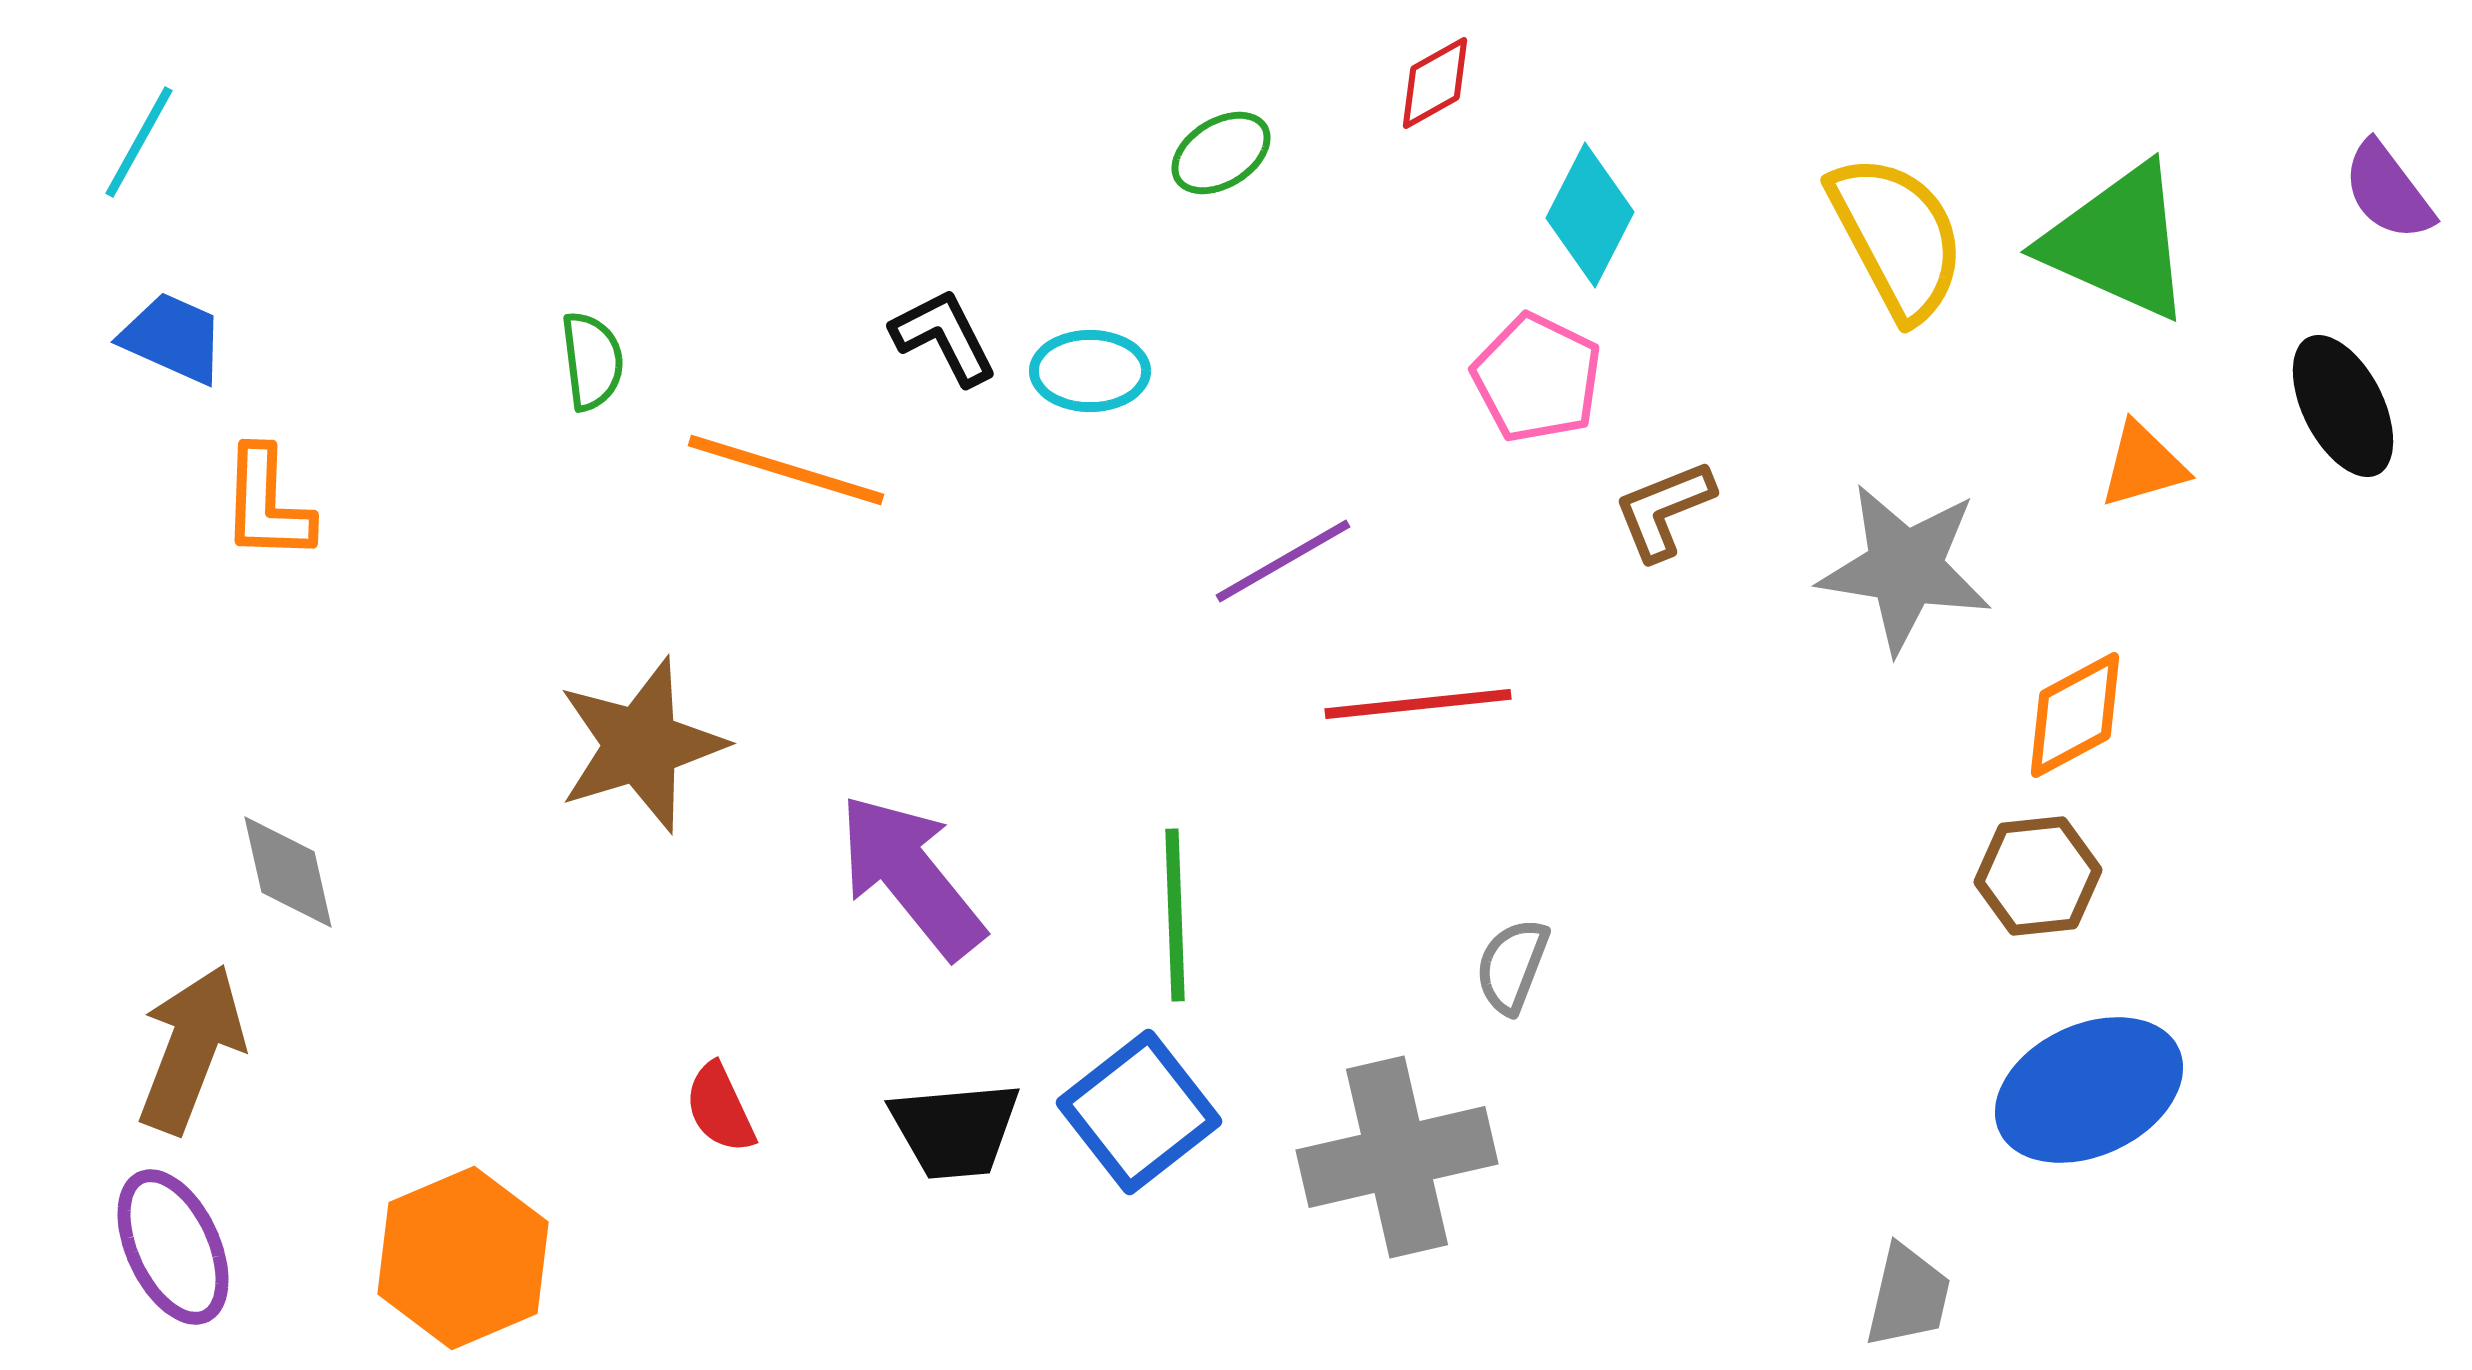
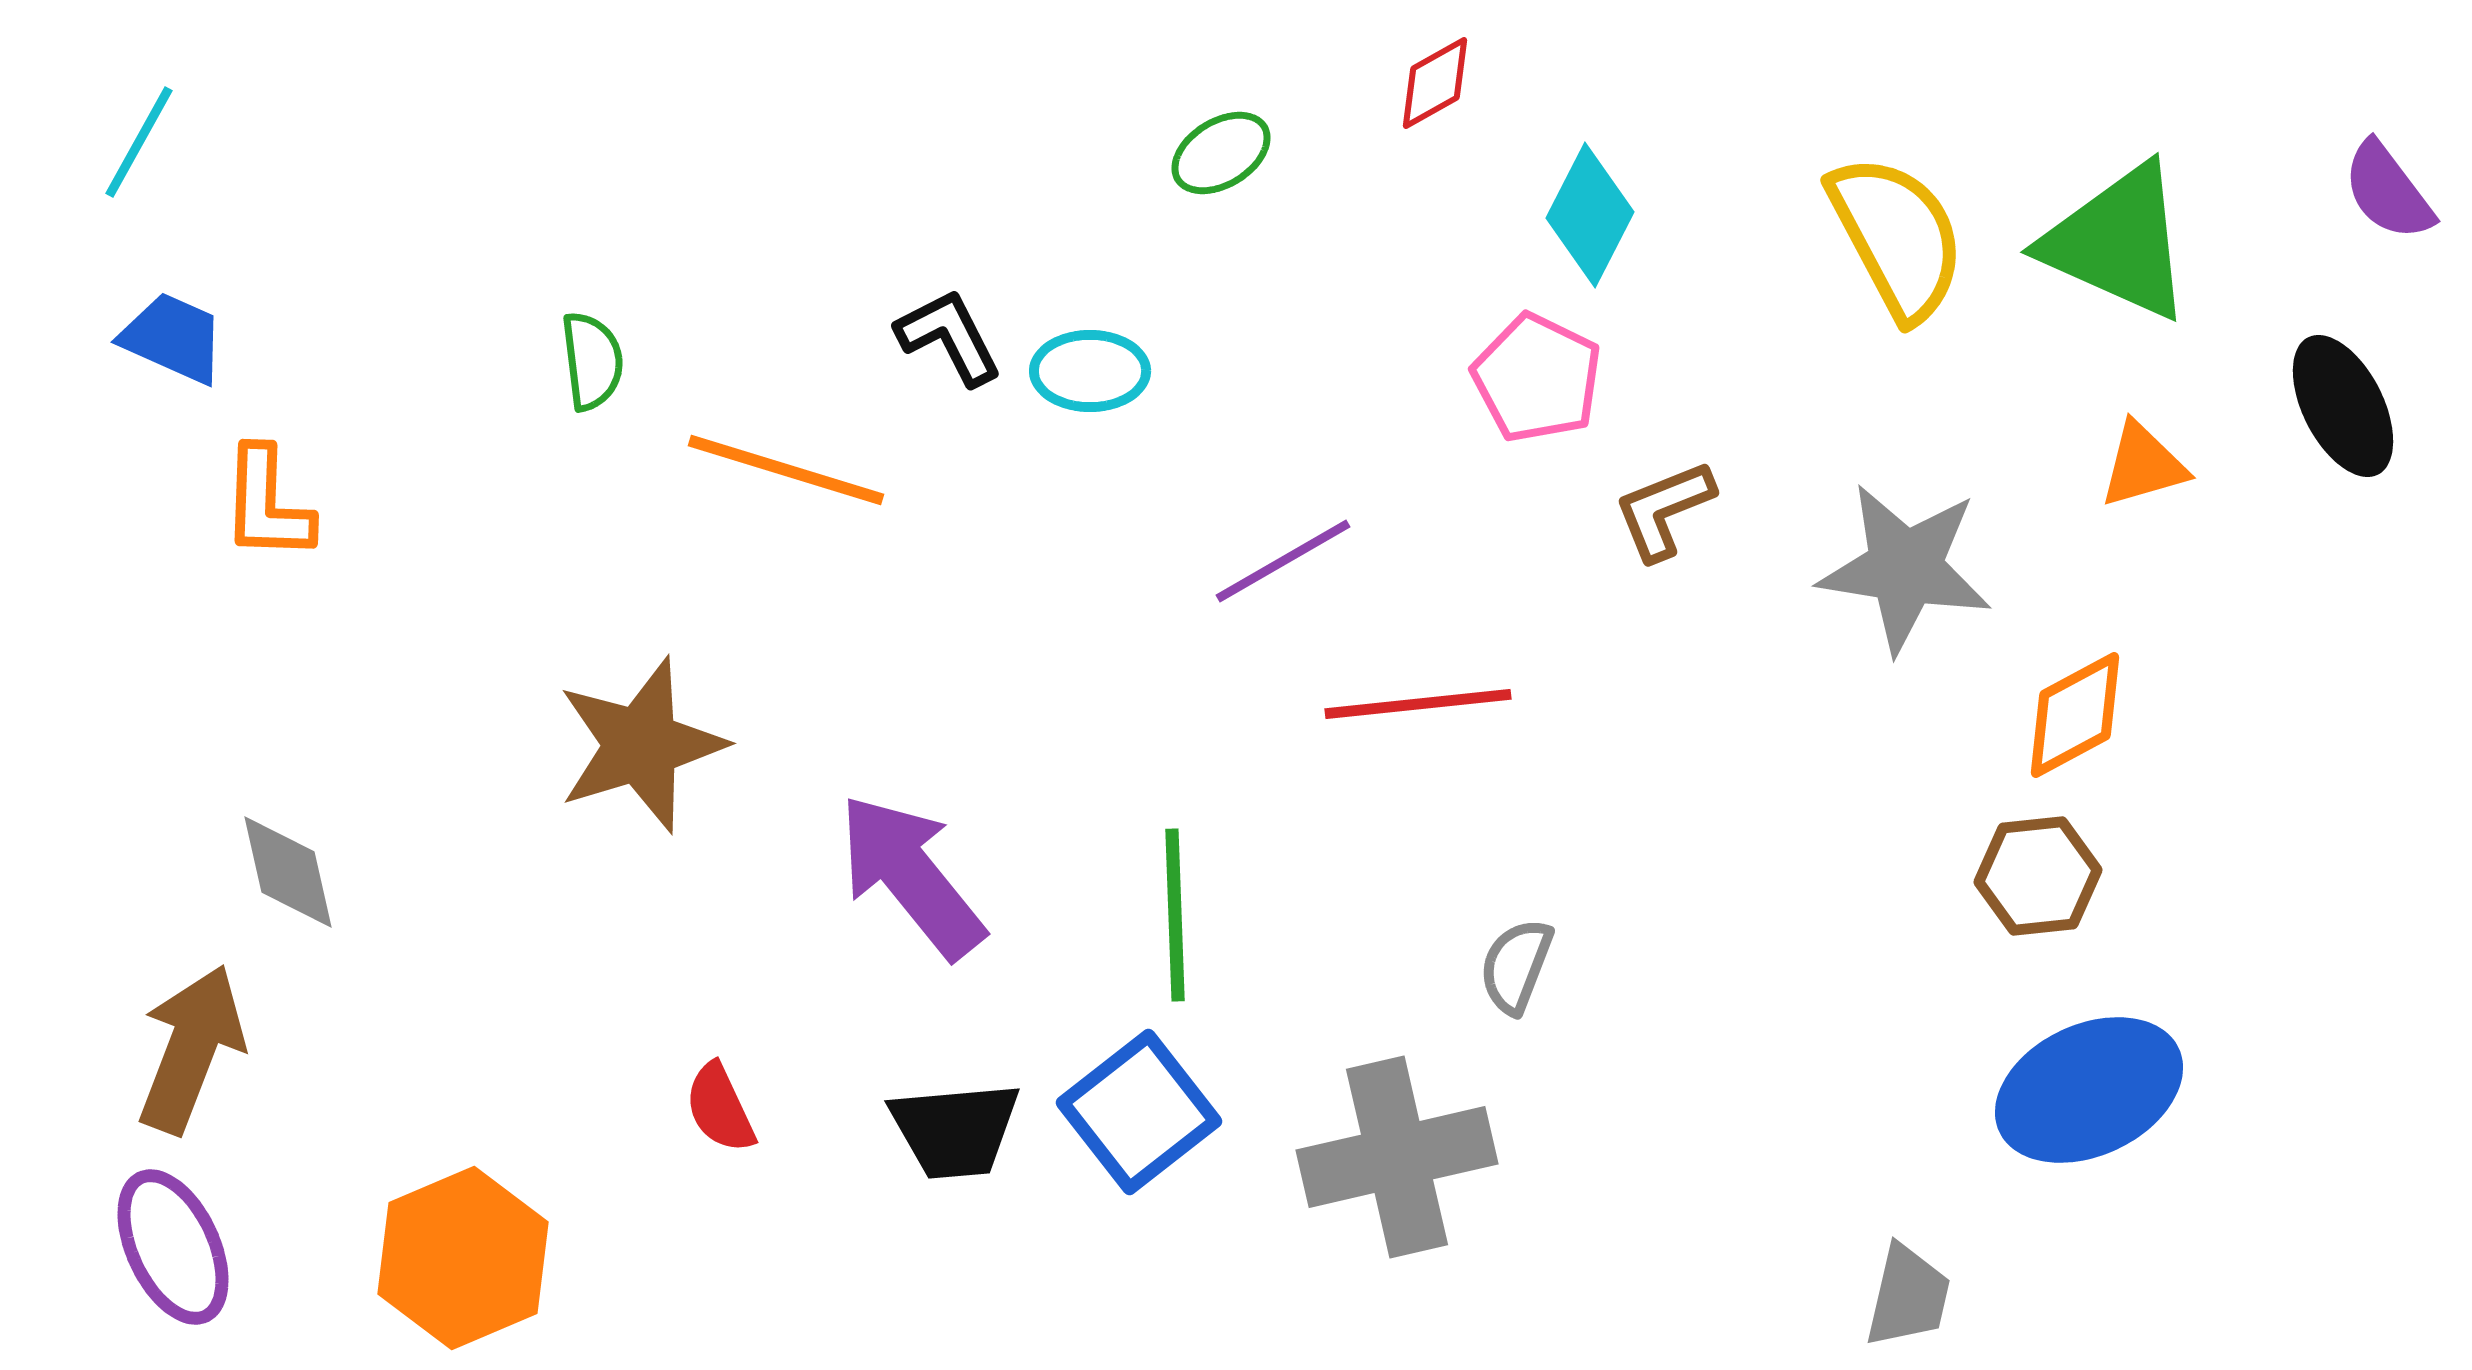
black L-shape: moved 5 px right
gray semicircle: moved 4 px right
